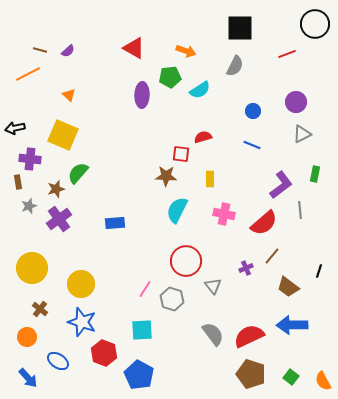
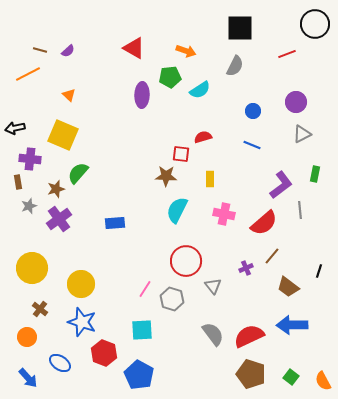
blue ellipse at (58, 361): moved 2 px right, 2 px down
